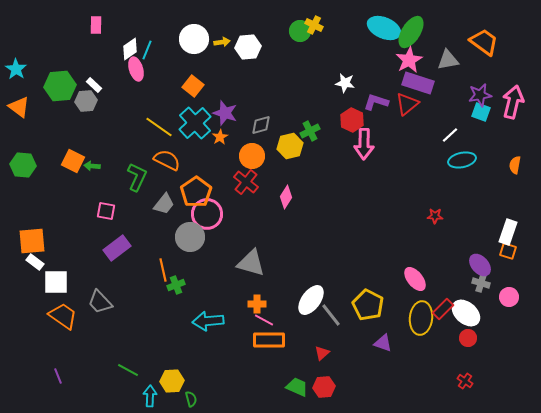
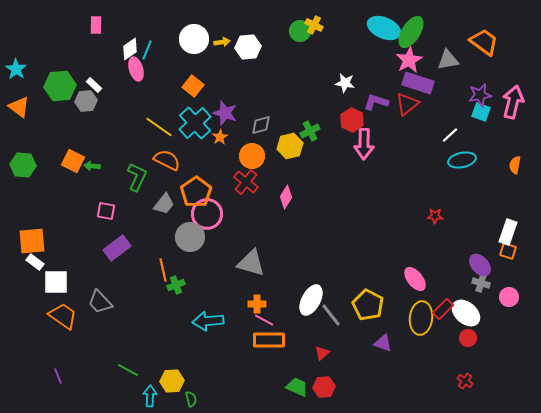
white ellipse at (311, 300): rotated 8 degrees counterclockwise
